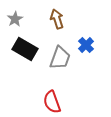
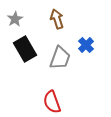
black rectangle: rotated 30 degrees clockwise
